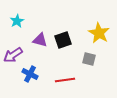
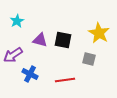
black square: rotated 30 degrees clockwise
